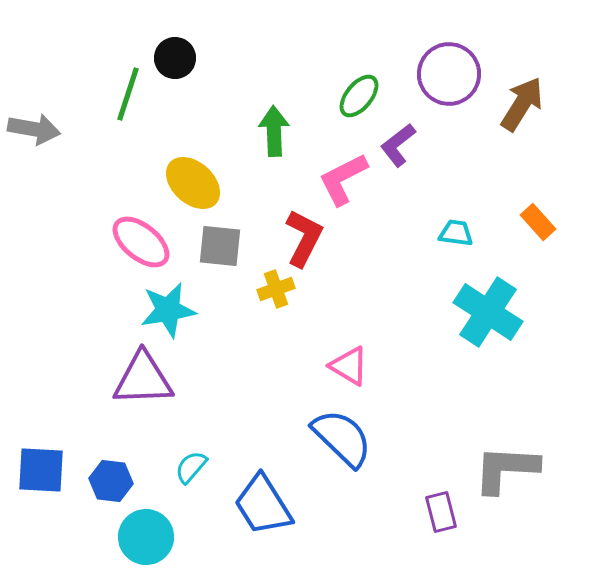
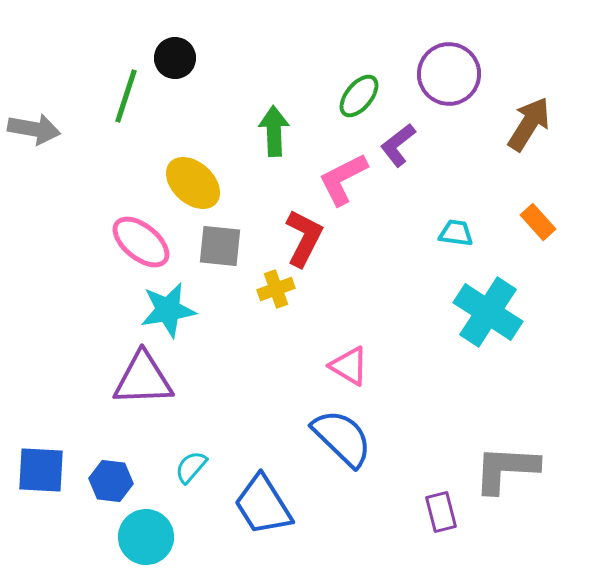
green line: moved 2 px left, 2 px down
brown arrow: moved 7 px right, 20 px down
